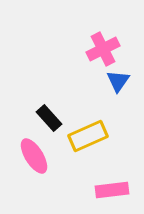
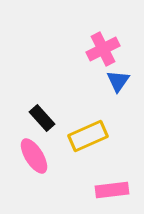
black rectangle: moved 7 px left
